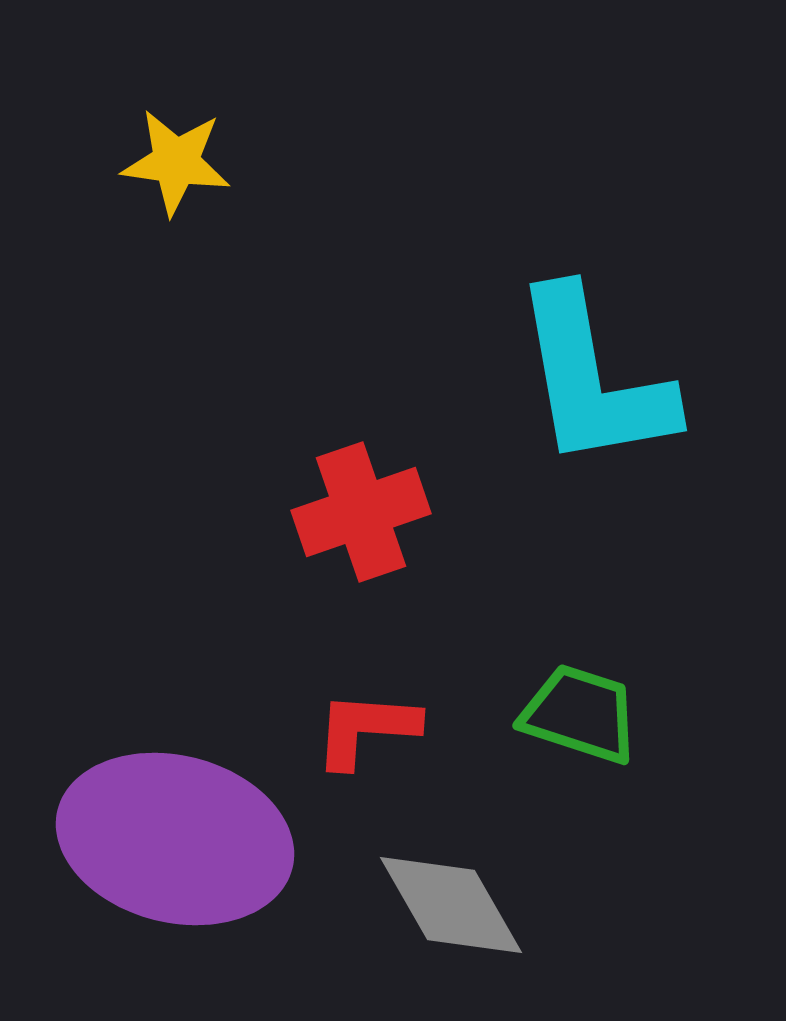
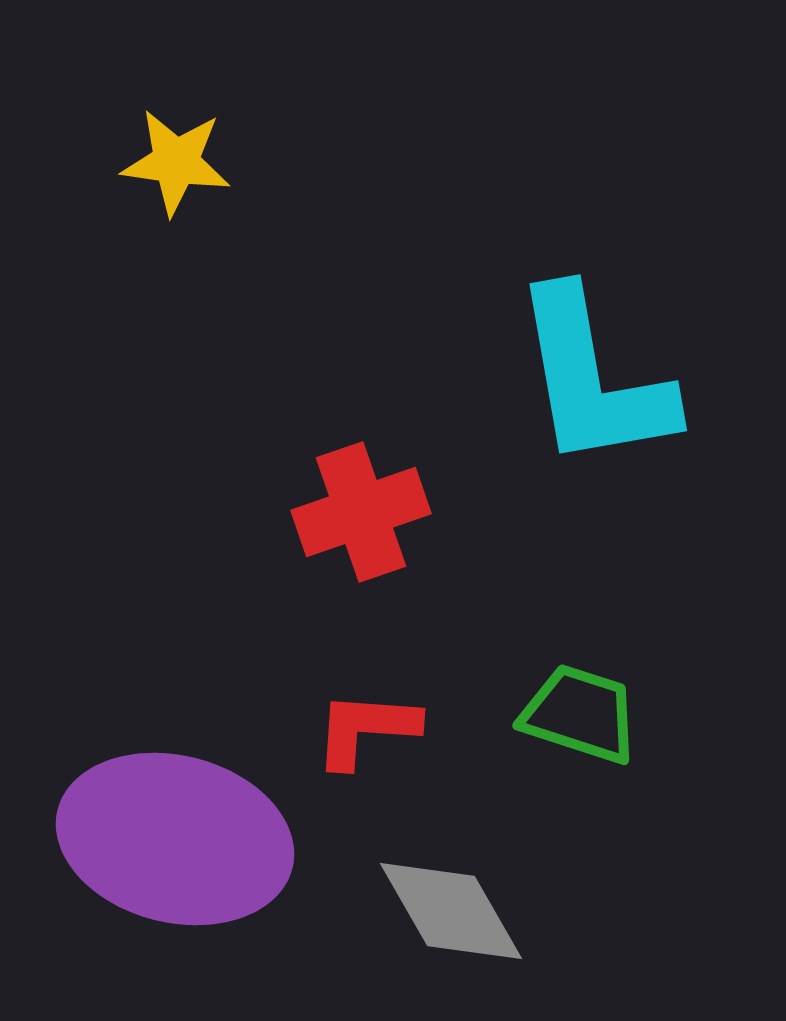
gray diamond: moved 6 px down
